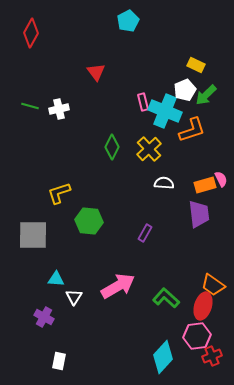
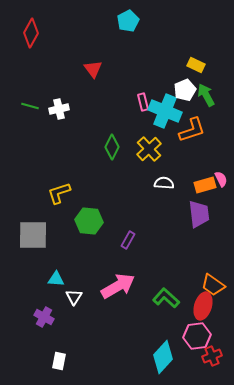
red triangle: moved 3 px left, 3 px up
green arrow: rotated 105 degrees clockwise
purple rectangle: moved 17 px left, 7 px down
